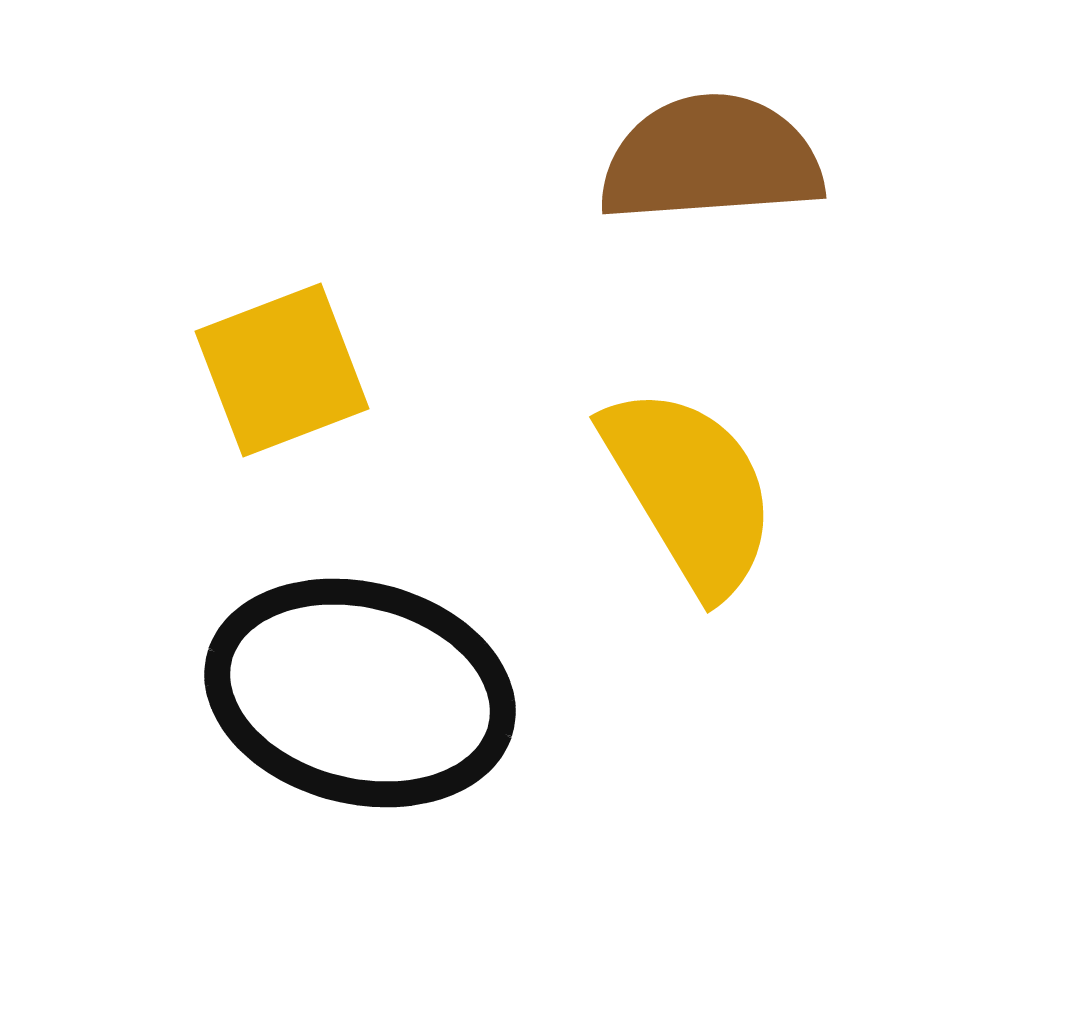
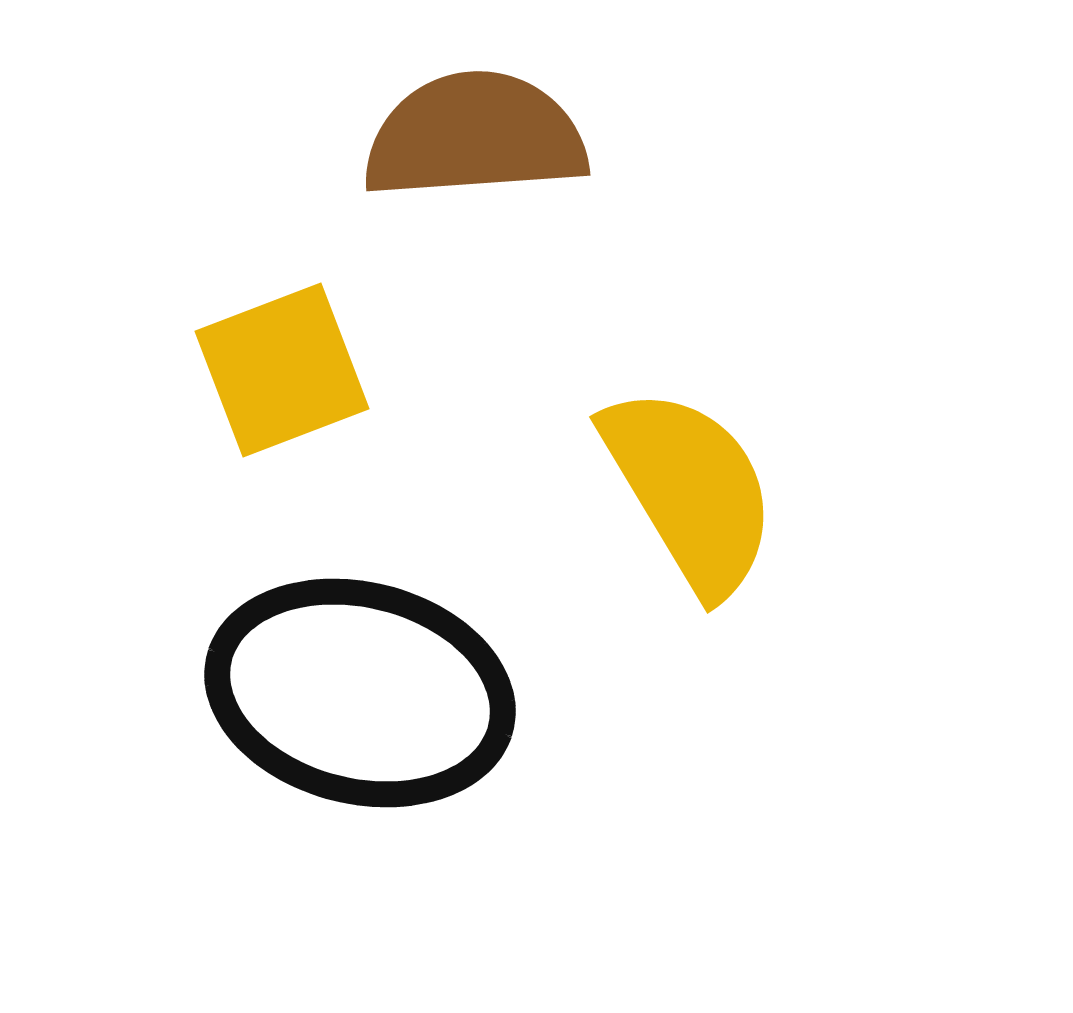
brown semicircle: moved 236 px left, 23 px up
